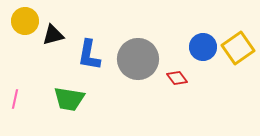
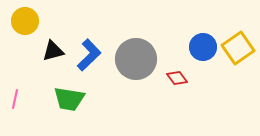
black triangle: moved 16 px down
blue L-shape: rotated 144 degrees counterclockwise
gray circle: moved 2 px left
